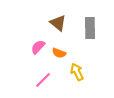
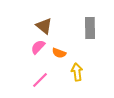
brown triangle: moved 14 px left, 3 px down
yellow arrow: rotated 18 degrees clockwise
pink line: moved 3 px left
